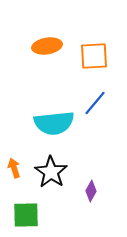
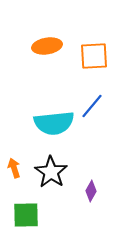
blue line: moved 3 px left, 3 px down
